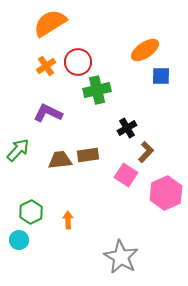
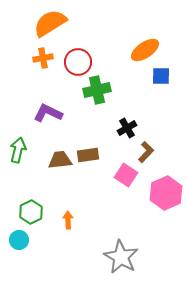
orange cross: moved 3 px left, 8 px up; rotated 24 degrees clockwise
green arrow: rotated 30 degrees counterclockwise
